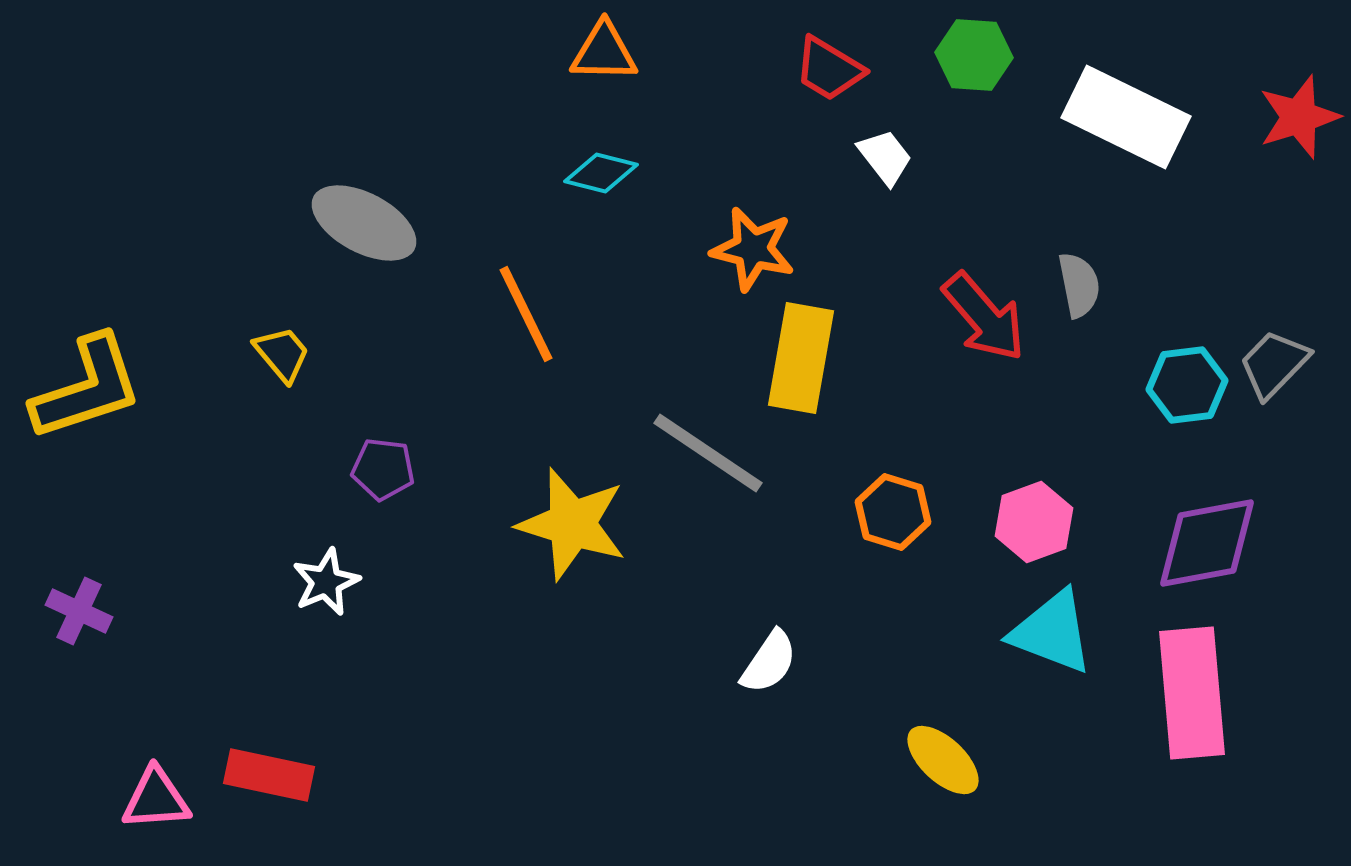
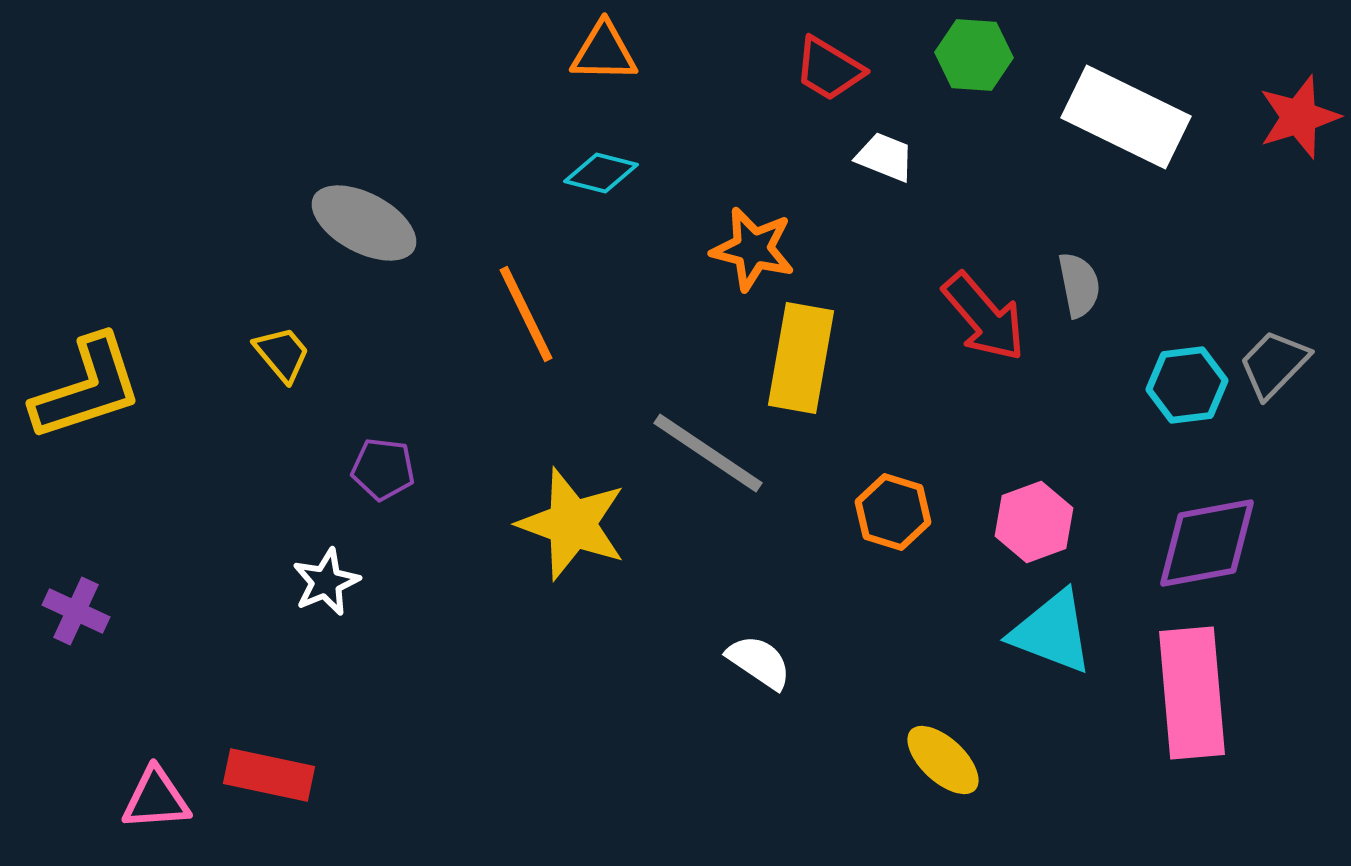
white trapezoid: rotated 30 degrees counterclockwise
yellow star: rotated 3 degrees clockwise
purple cross: moved 3 px left
white semicircle: moved 10 px left; rotated 90 degrees counterclockwise
